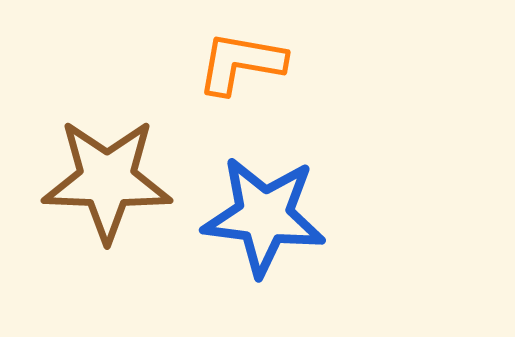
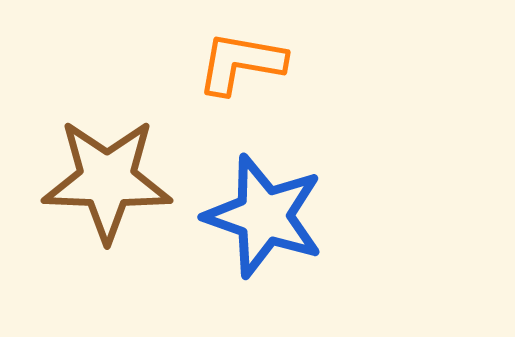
blue star: rotated 12 degrees clockwise
